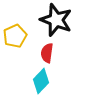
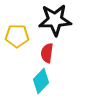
black star: moved 1 px left; rotated 24 degrees counterclockwise
yellow pentagon: moved 2 px right; rotated 25 degrees clockwise
